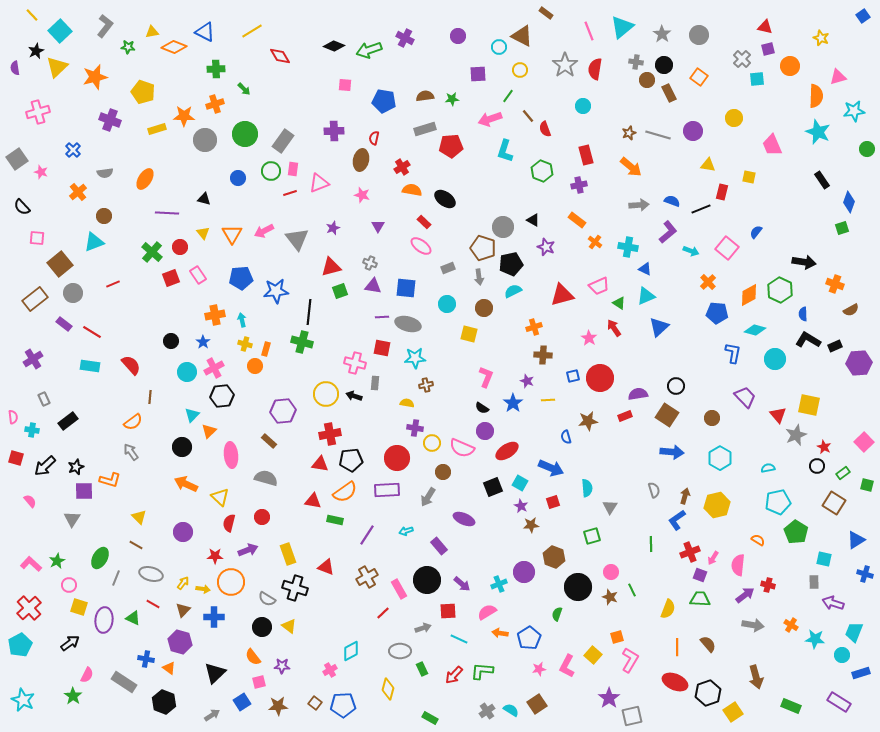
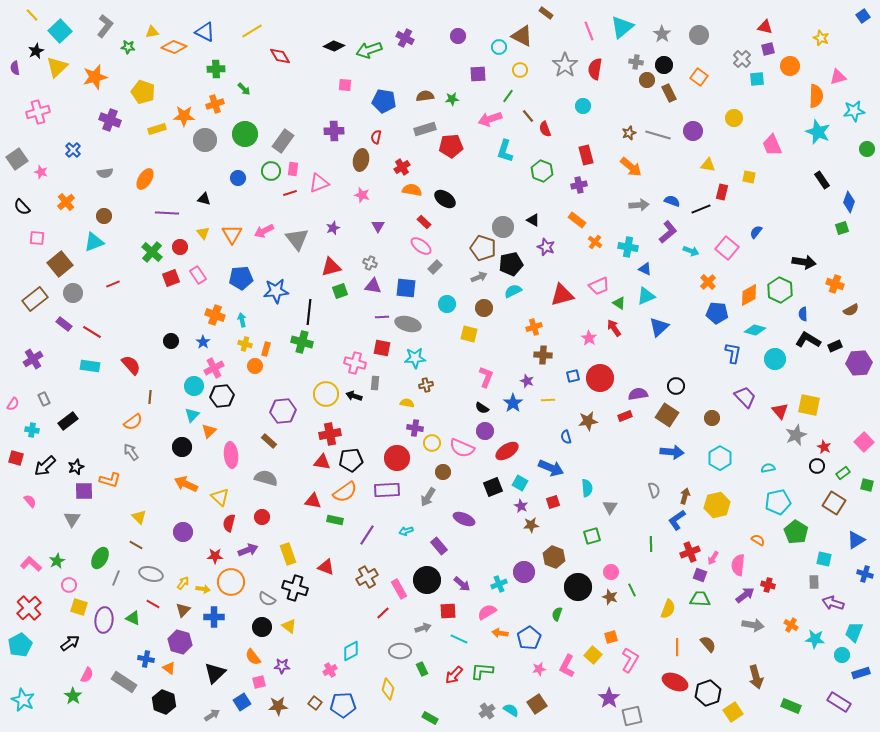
red semicircle at (374, 138): moved 2 px right, 1 px up
orange cross at (78, 192): moved 12 px left, 10 px down
gray rectangle at (448, 268): moved 13 px left, 1 px up; rotated 24 degrees counterclockwise
gray arrow at (479, 277): rotated 105 degrees counterclockwise
orange cross at (215, 315): rotated 30 degrees clockwise
cyan circle at (187, 372): moved 7 px right, 14 px down
red triangle at (778, 415): moved 2 px right, 4 px up
pink semicircle at (13, 417): moved 13 px up; rotated 40 degrees clockwise
red triangle at (320, 464): moved 2 px right, 2 px up
orange square at (617, 637): moved 6 px left
